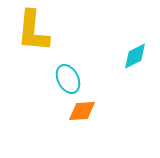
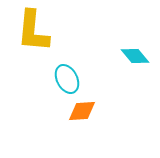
cyan diamond: rotated 76 degrees clockwise
cyan ellipse: moved 1 px left
